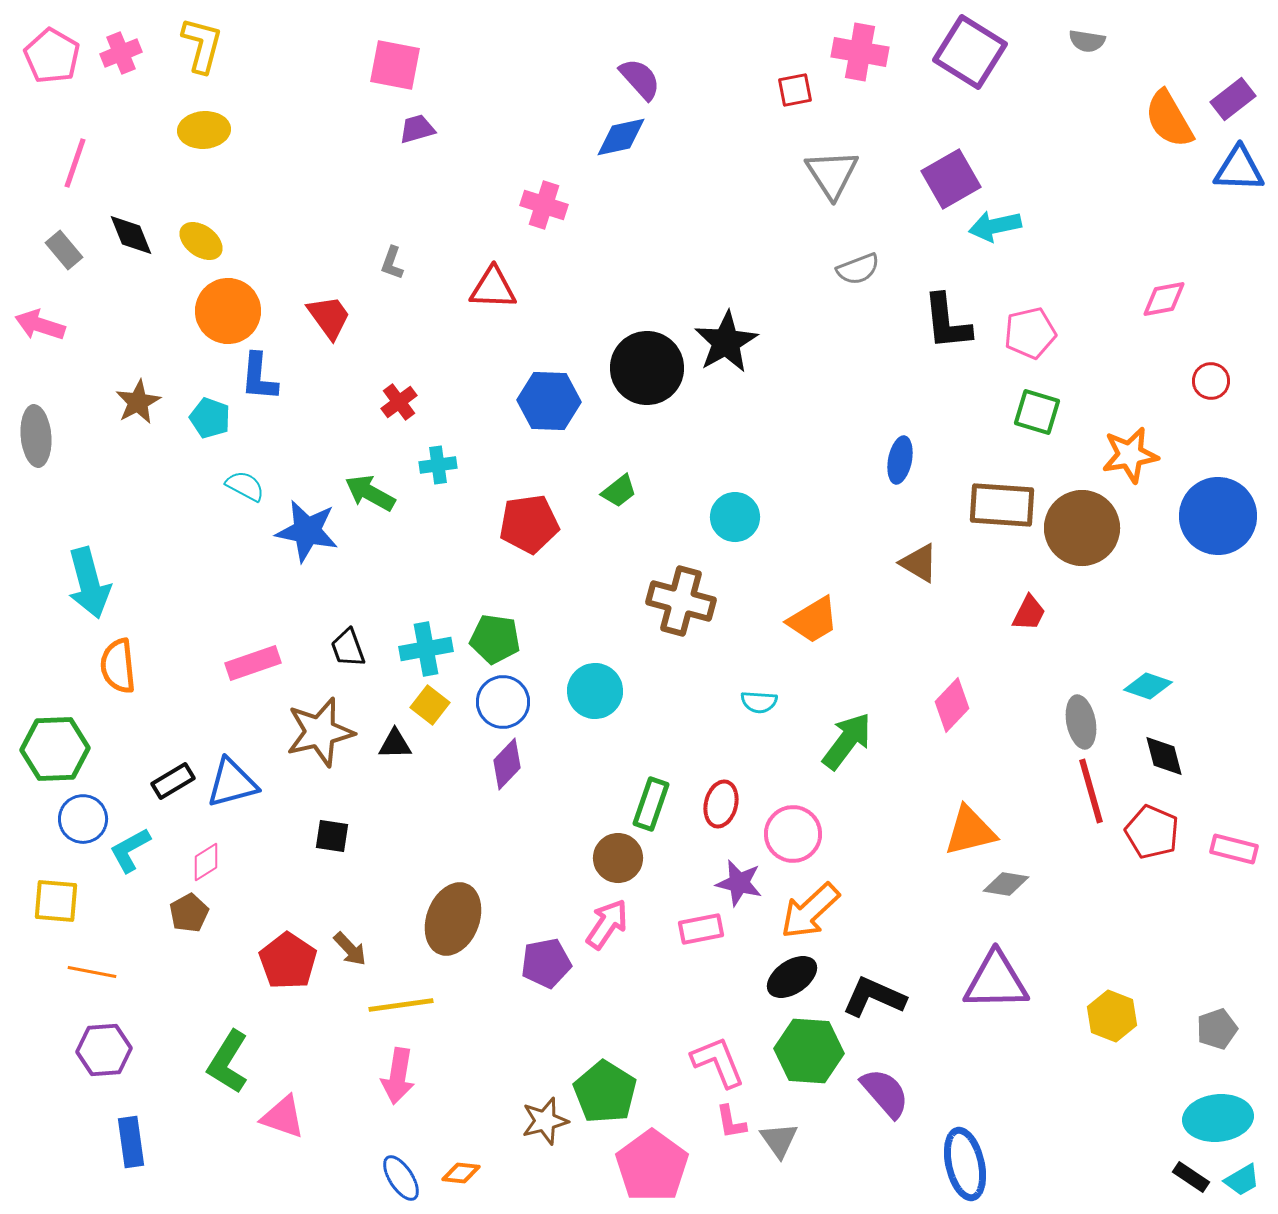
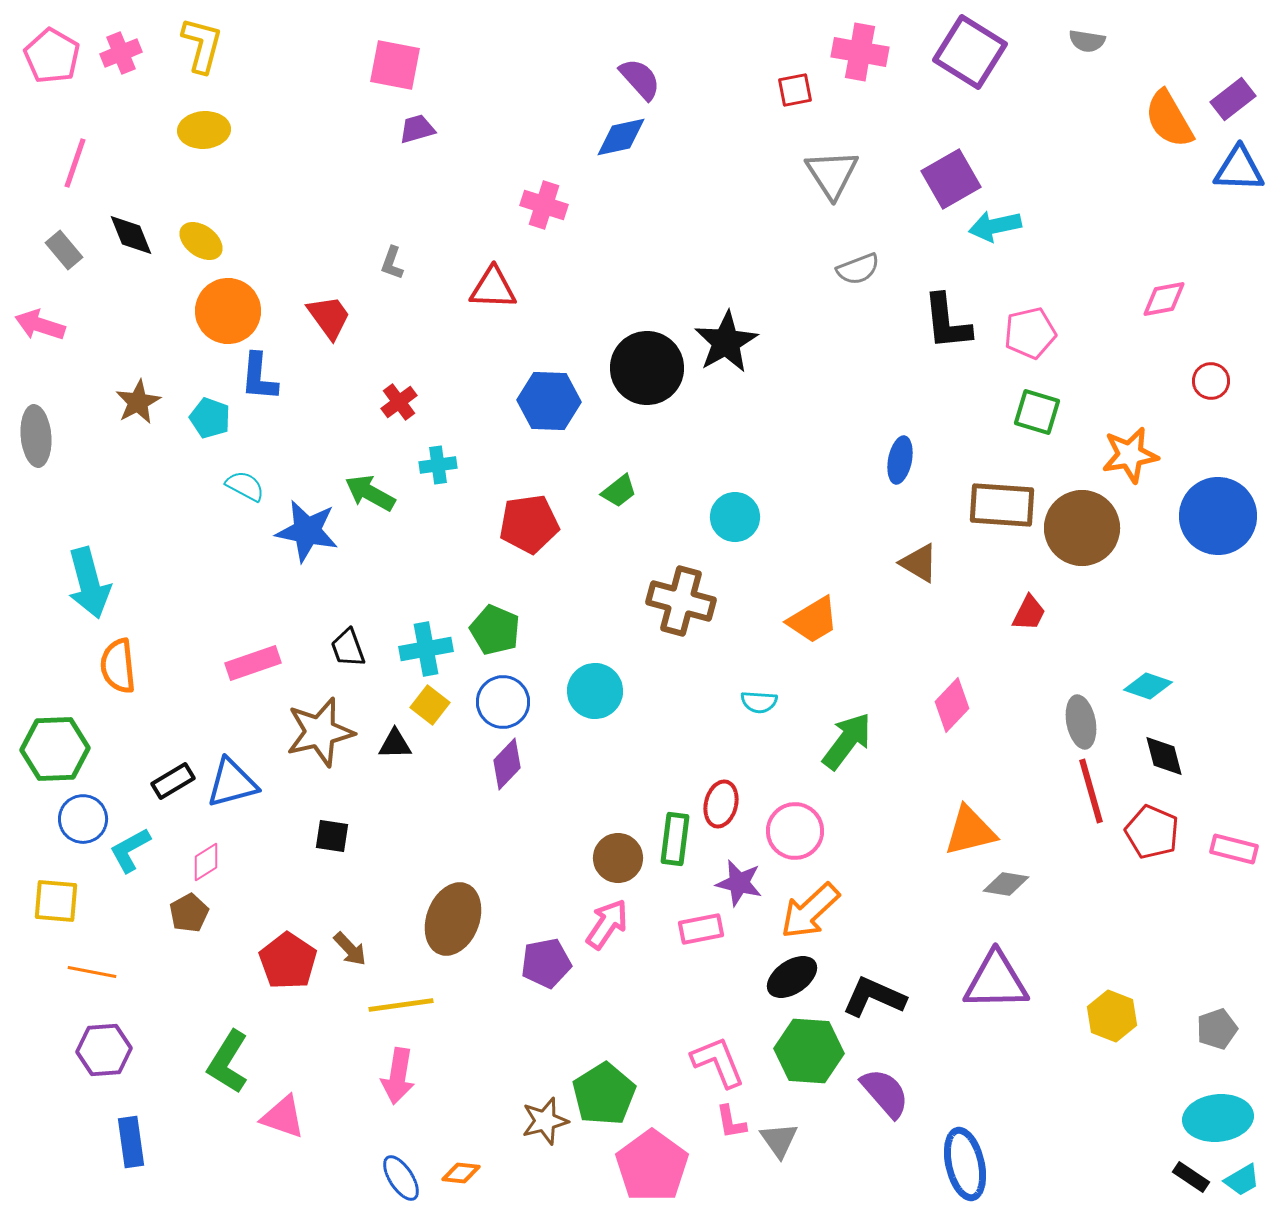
green pentagon at (495, 639): moved 9 px up; rotated 15 degrees clockwise
green rectangle at (651, 804): moved 24 px right, 35 px down; rotated 12 degrees counterclockwise
pink circle at (793, 834): moved 2 px right, 3 px up
green pentagon at (605, 1092): moved 1 px left, 2 px down; rotated 8 degrees clockwise
